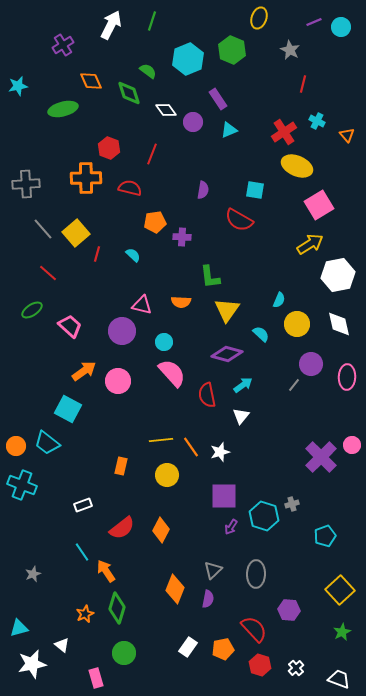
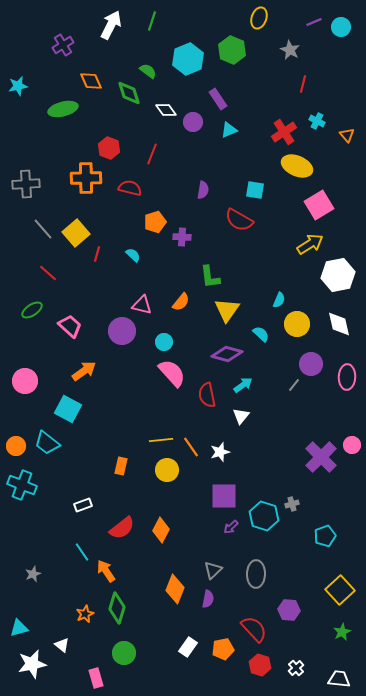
orange pentagon at (155, 222): rotated 10 degrees counterclockwise
orange semicircle at (181, 302): rotated 54 degrees counterclockwise
pink circle at (118, 381): moved 93 px left
yellow circle at (167, 475): moved 5 px up
purple arrow at (231, 527): rotated 14 degrees clockwise
white trapezoid at (339, 679): rotated 15 degrees counterclockwise
